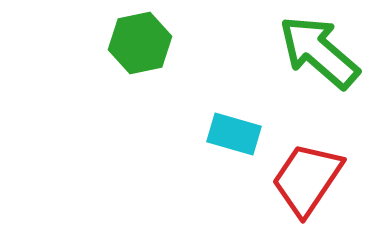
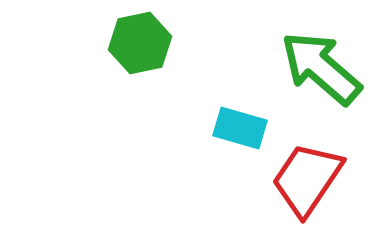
green arrow: moved 2 px right, 16 px down
cyan rectangle: moved 6 px right, 6 px up
